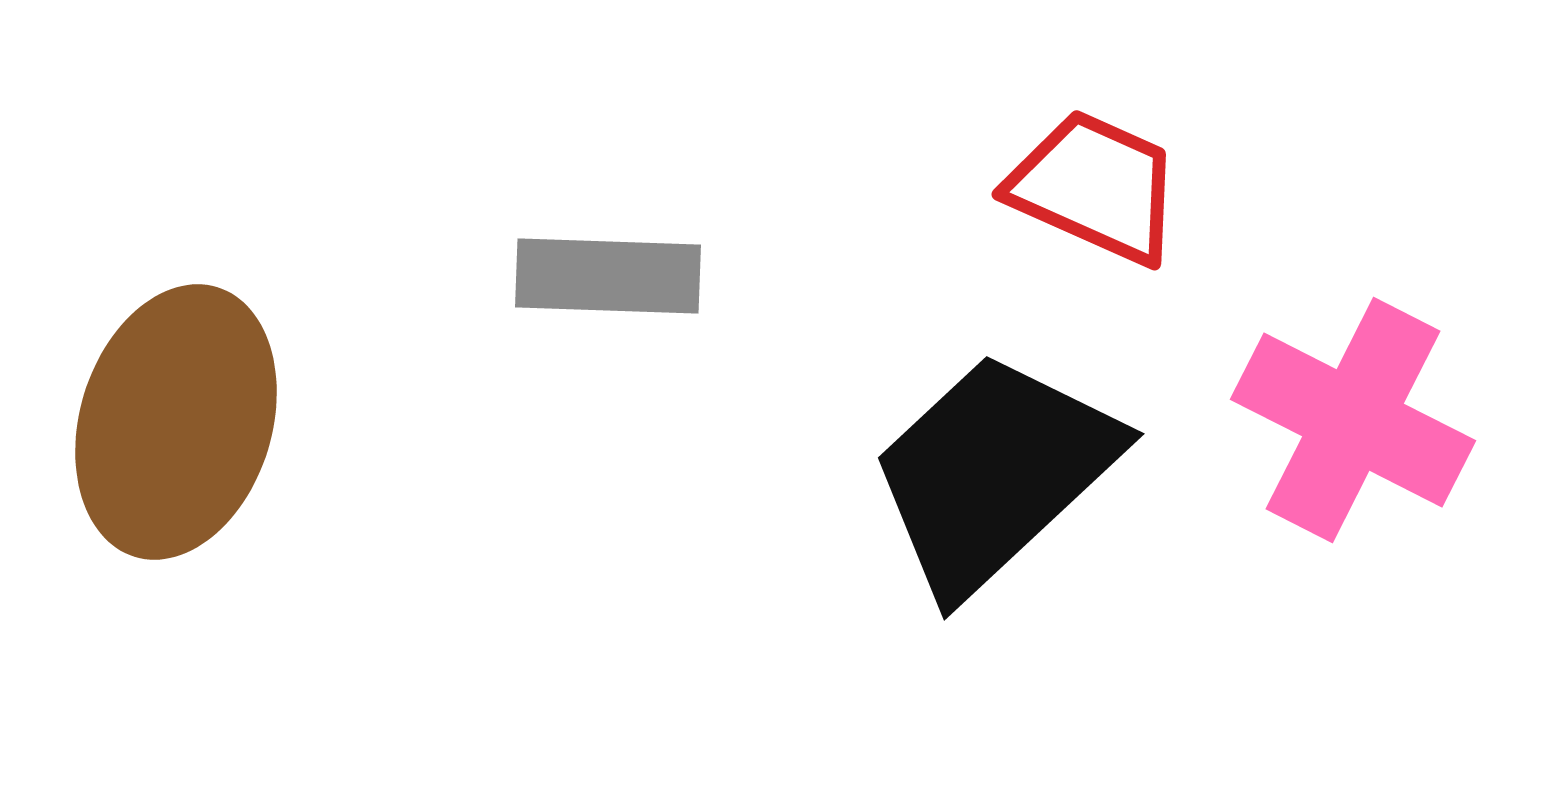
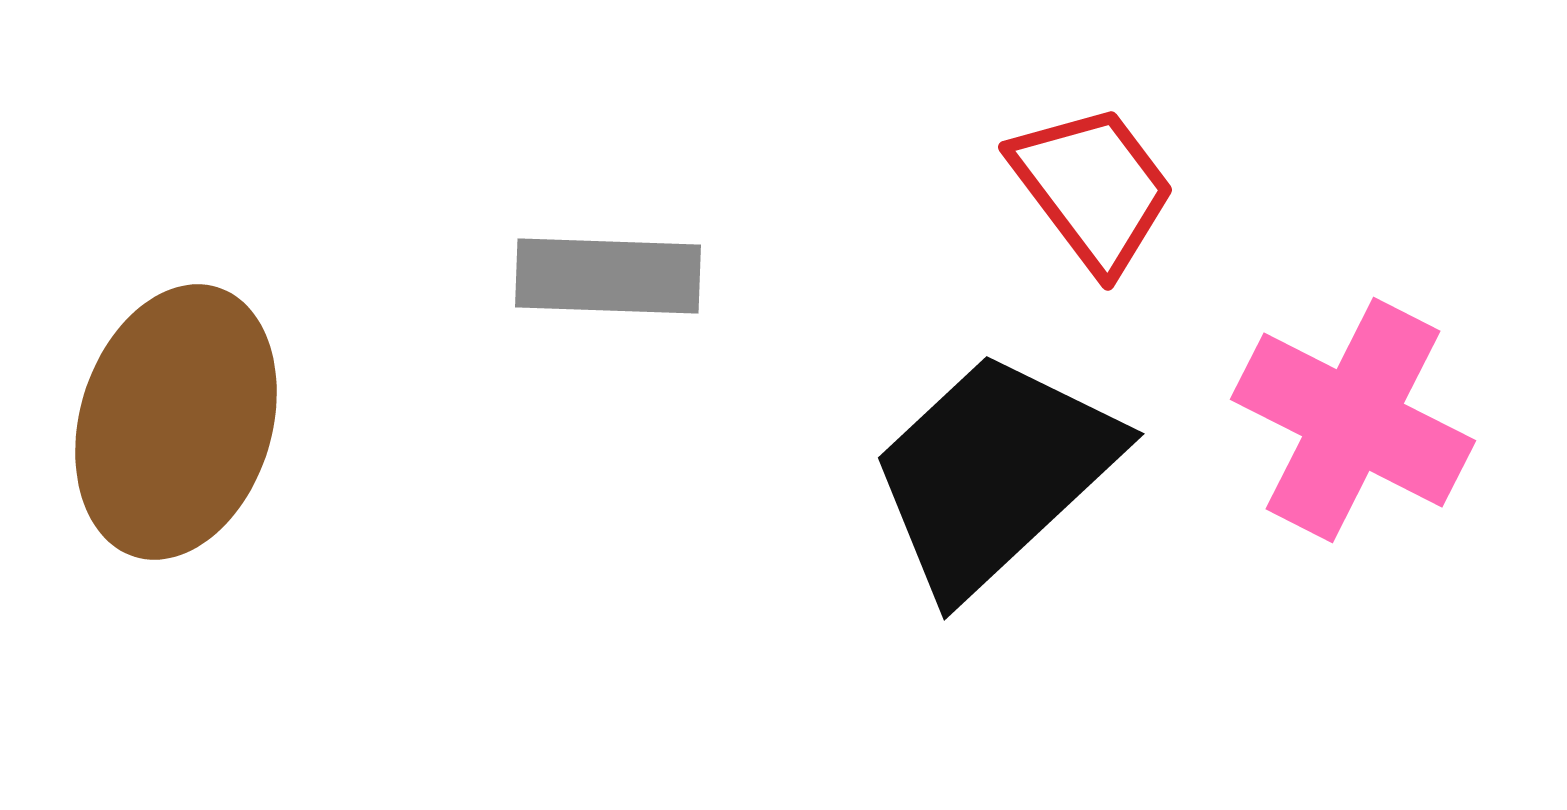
red trapezoid: moved 2 px left, 1 px down; rotated 29 degrees clockwise
